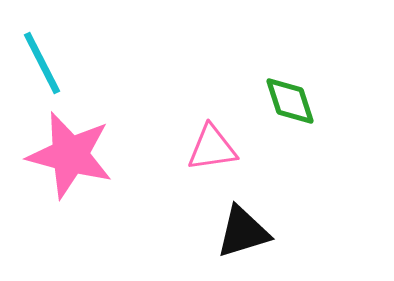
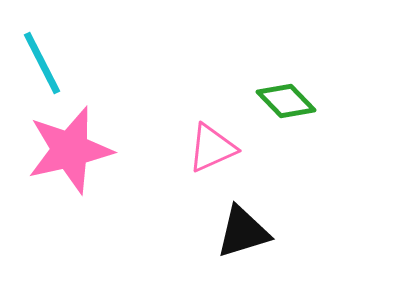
green diamond: moved 4 px left; rotated 26 degrees counterclockwise
pink triangle: rotated 16 degrees counterclockwise
pink star: moved 5 px up; rotated 28 degrees counterclockwise
